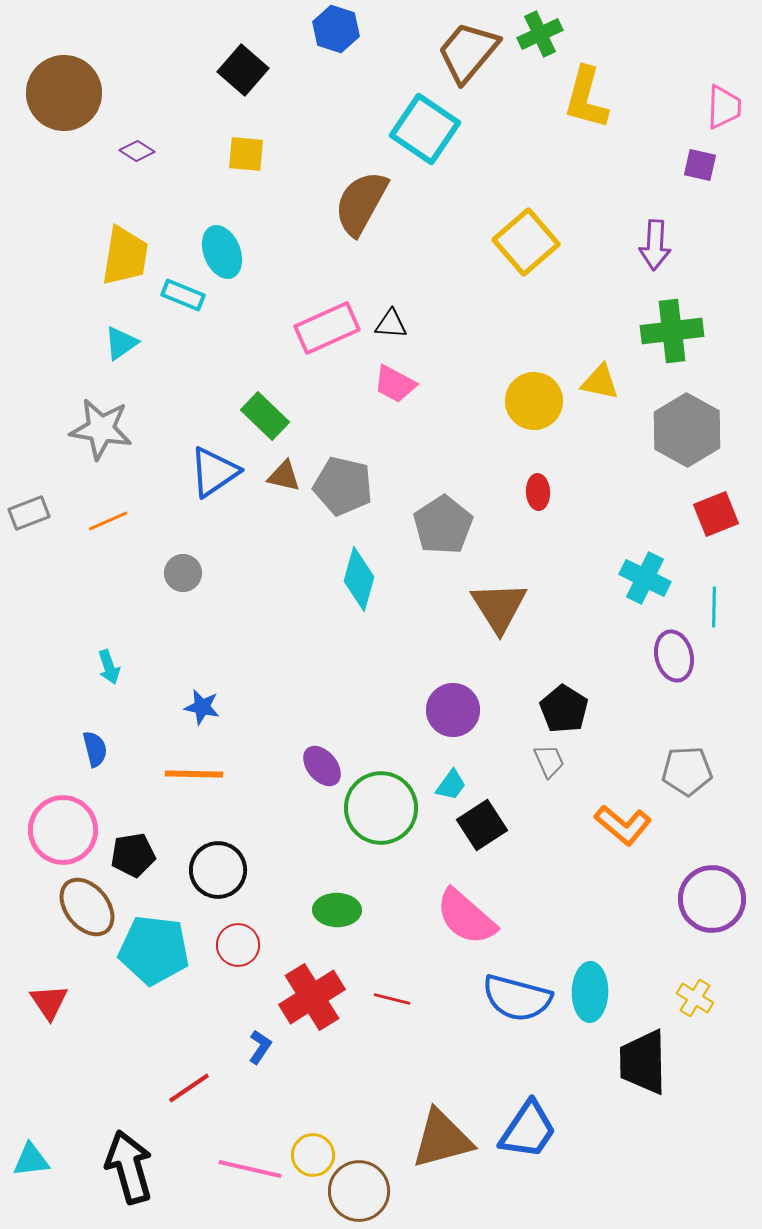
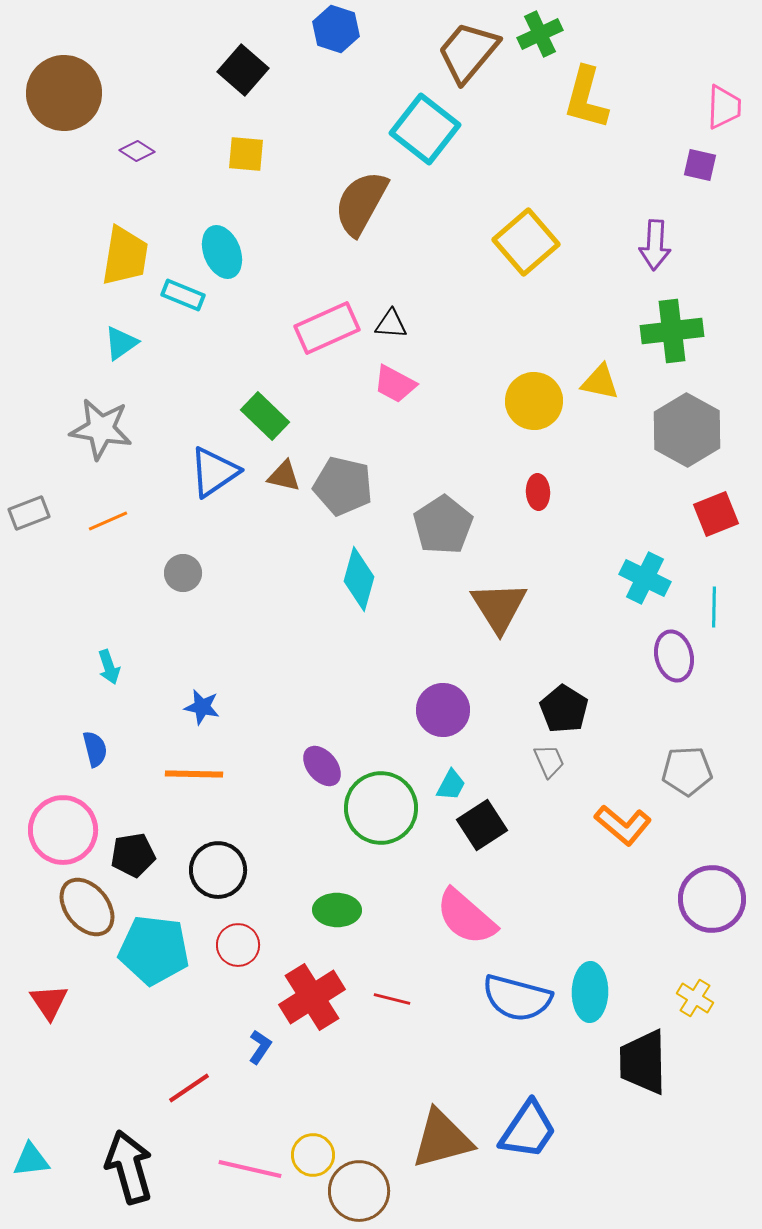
cyan square at (425, 129): rotated 4 degrees clockwise
purple circle at (453, 710): moved 10 px left
cyan trapezoid at (451, 785): rotated 8 degrees counterclockwise
